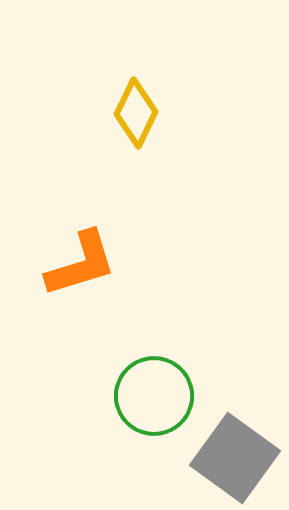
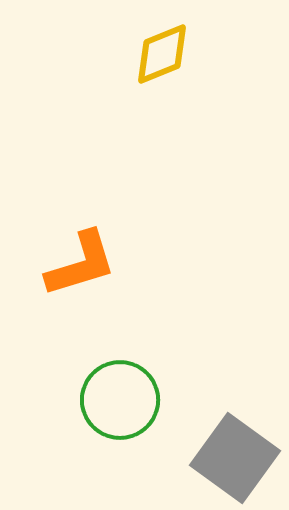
yellow diamond: moved 26 px right, 59 px up; rotated 42 degrees clockwise
green circle: moved 34 px left, 4 px down
